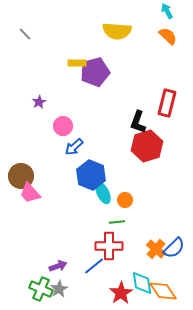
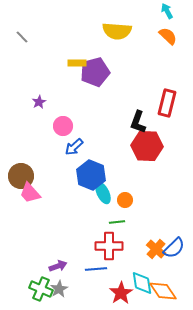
gray line: moved 3 px left, 3 px down
red hexagon: rotated 20 degrees clockwise
blue line: moved 2 px right, 3 px down; rotated 35 degrees clockwise
